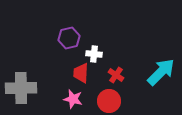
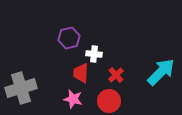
red cross: rotated 14 degrees clockwise
gray cross: rotated 16 degrees counterclockwise
